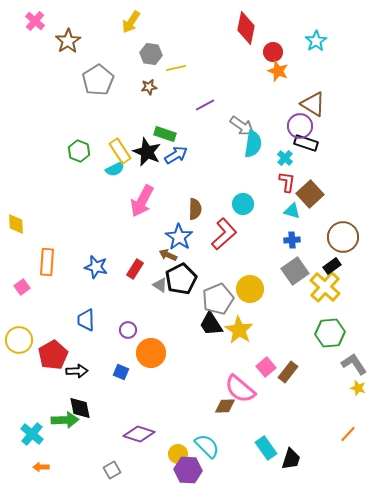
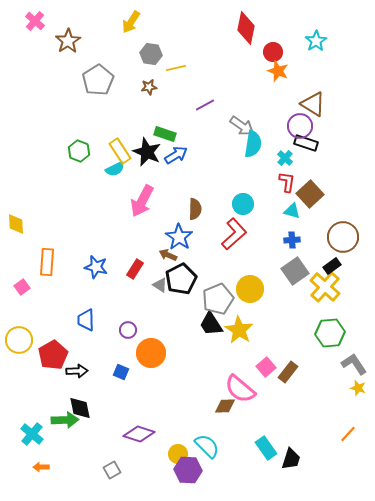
red L-shape at (224, 234): moved 10 px right
